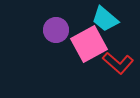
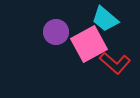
purple circle: moved 2 px down
red L-shape: moved 3 px left
